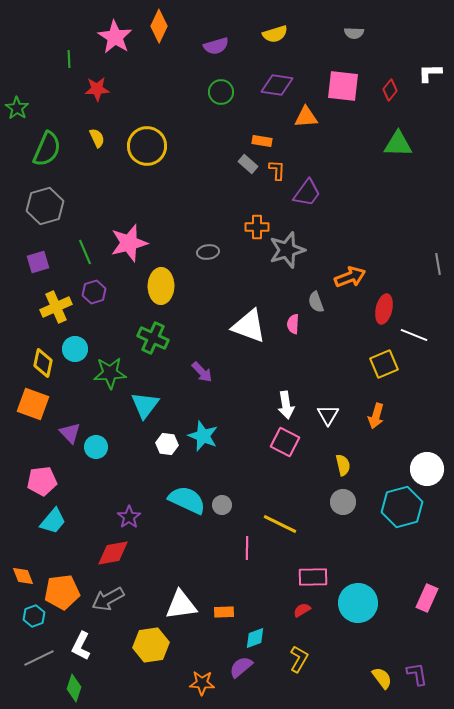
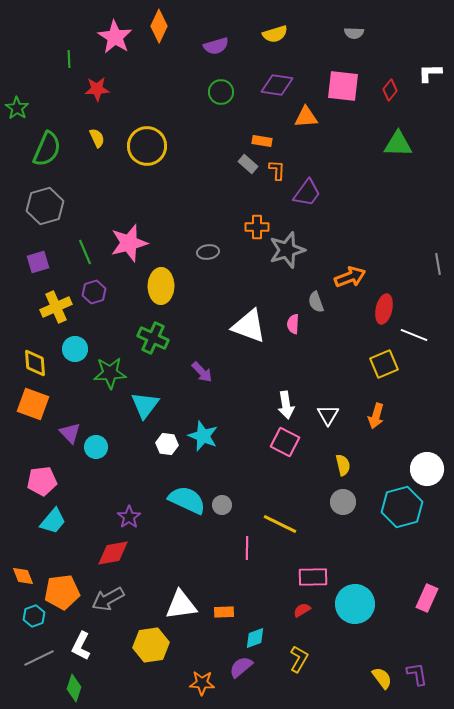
yellow diamond at (43, 363): moved 8 px left; rotated 16 degrees counterclockwise
cyan circle at (358, 603): moved 3 px left, 1 px down
